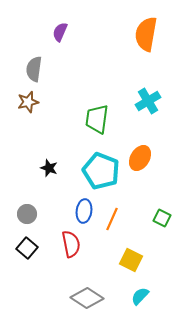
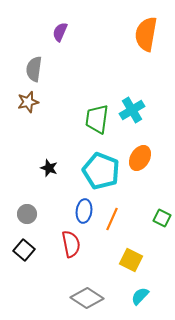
cyan cross: moved 16 px left, 9 px down
black square: moved 3 px left, 2 px down
